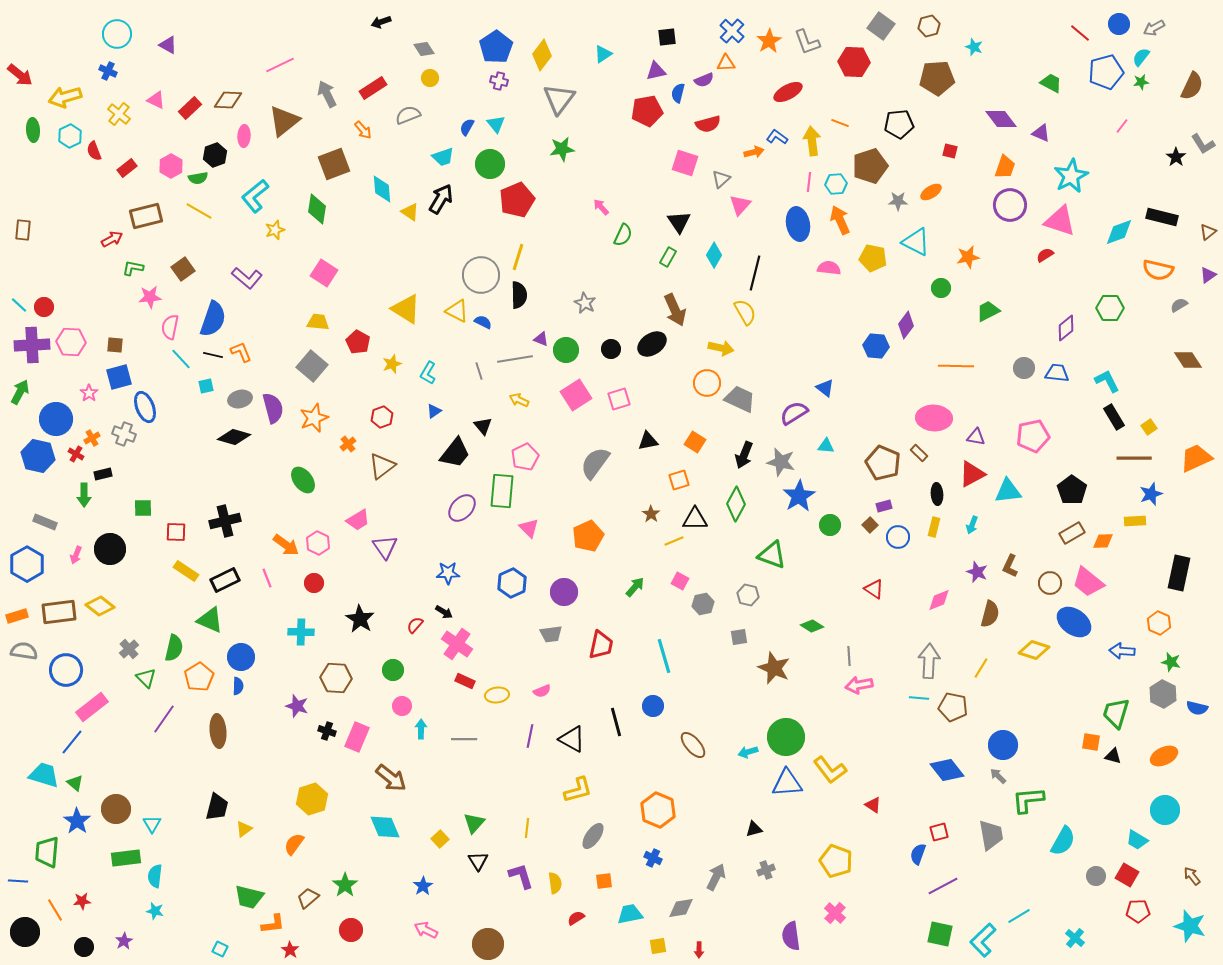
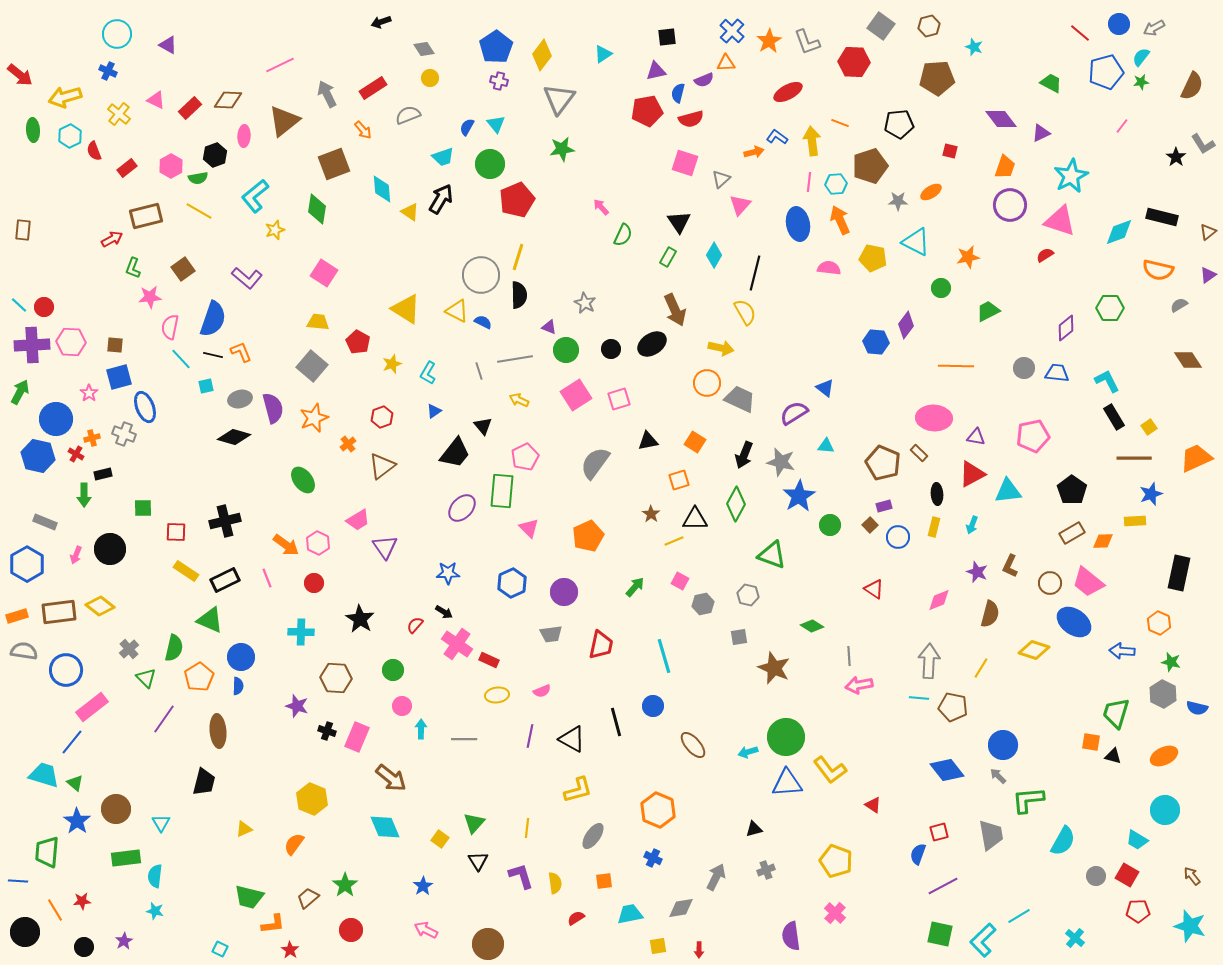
red semicircle at (708, 124): moved 17 px left, 5 px up
purple triangle at (1041, 133): rotated 48 degrees counterclockwise
green L-shape at (133, 268): rotated 80 degrees counterclockwise
purple triangle at (541, 339): moved 8 px right, 12 px up
blue hexagon at (876, 346): moved 4 px up
orange cross at (92, 438): rotated 14 degrees clockwise
red rectangle at (465, 681): moved 24 px right, 21 px up
yellow hexagon at (312, 799): rotated 20 degrees counterclockwise
black trapezoid at (217, 807): moved 13 px left, 25 px up
cyan triangle at (152, 824): moved 9 px right, 1 px up
yellow triangle at (244, 829): rotated 12 degrees clockwise
yellow square at (440, 839): rotated 12 degrees counterclockwise
